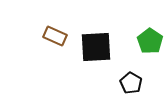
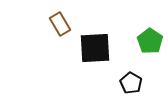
brown rectangle: moved 5 px right, 12 px up; rotated 35 degrees clockwise
black square: moved 1 px left, 1 px down
